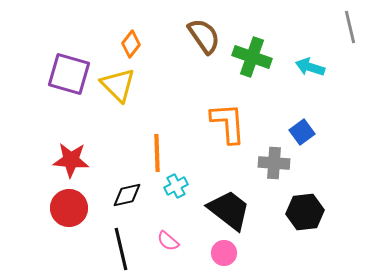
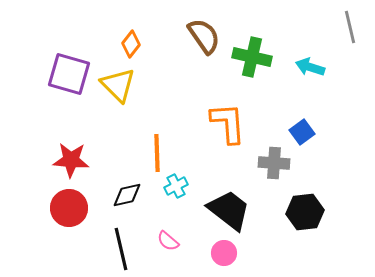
green cross: rotated 6 degrees counterclockwise
